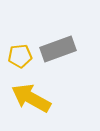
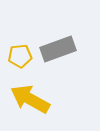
yellow arrow: moved 1 px left, 1 px down
